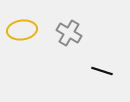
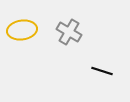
gray cross: moved 1 px up
